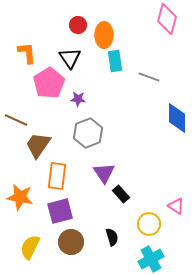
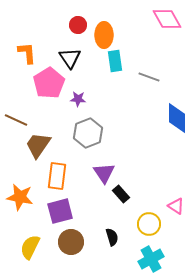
pink diamond: rotated 44 degrees counterclockwise
